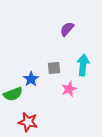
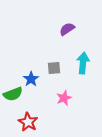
purple semicircle: rotated 14 degrees clockwise
cyan arrow: moved 2 px up
pink star: moved 5 px left, 9 px down
red star: rotated 18 degrees clockwise
